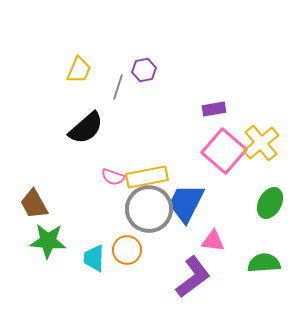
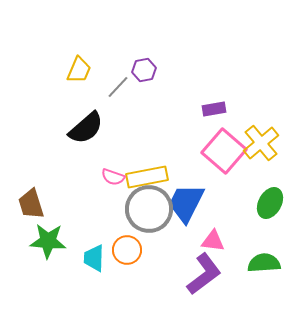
gray line: rotated 25 degrees clockwise
brown trapezoid: moved 3 px left; rotated 12 degrees clockwise
purple L-shape: moved 11 px right, 3 px up
